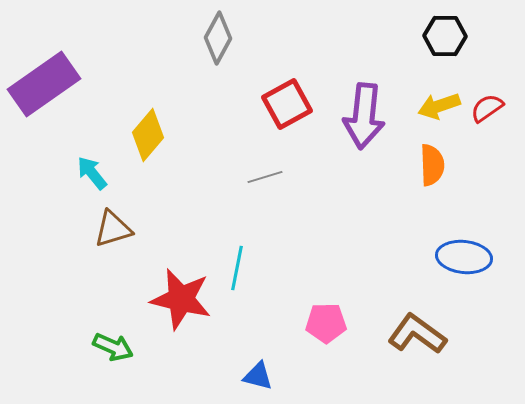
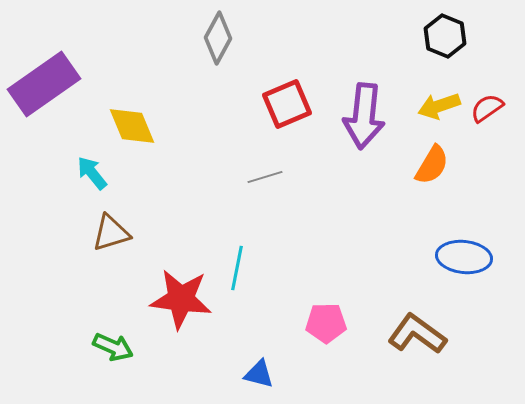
black hexagon: rotated 21 degrees clockwise
red square: rotated 6 degrees clockwise
yellow diamond: moved 16 px left, 9 px up; rotated 63 degrees counterclockwise
orange semicircle: rotated 33 degrees clockwise
brown triangle: moved 2 px left, 4 px down
red star: rotated 6 degrees counterclockwise
blue triangle: moved 1 px right, 2 px up
